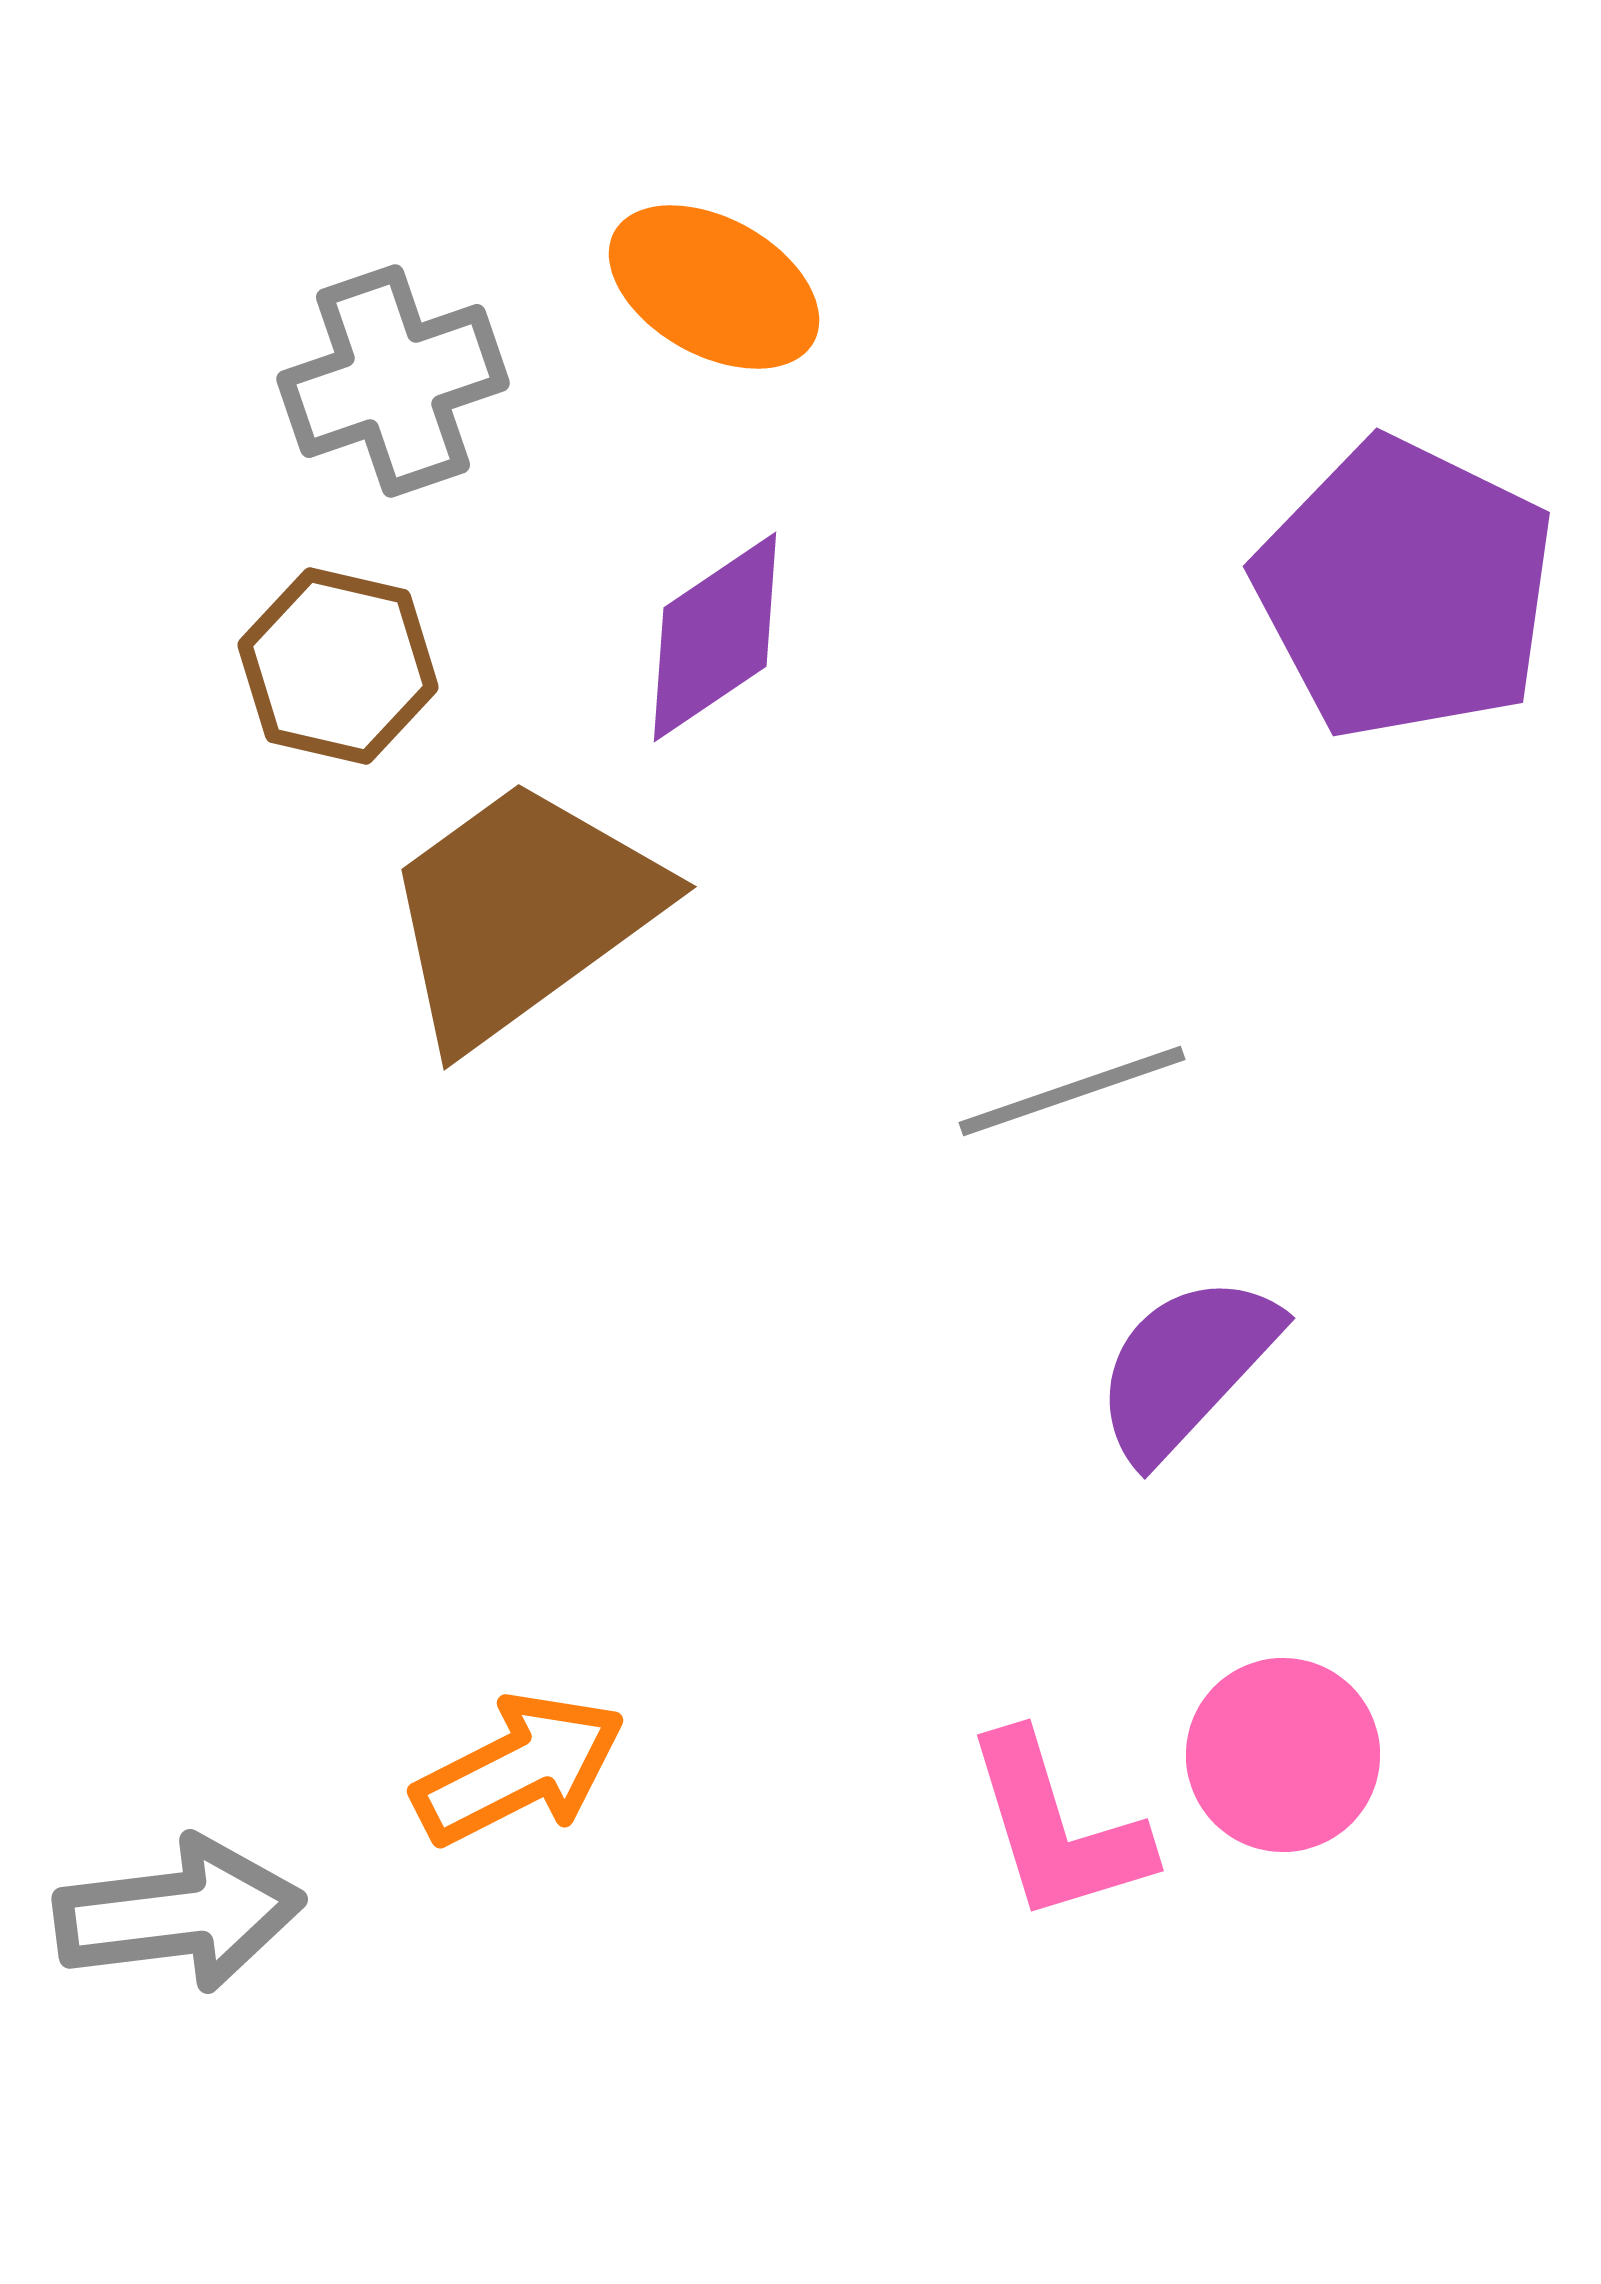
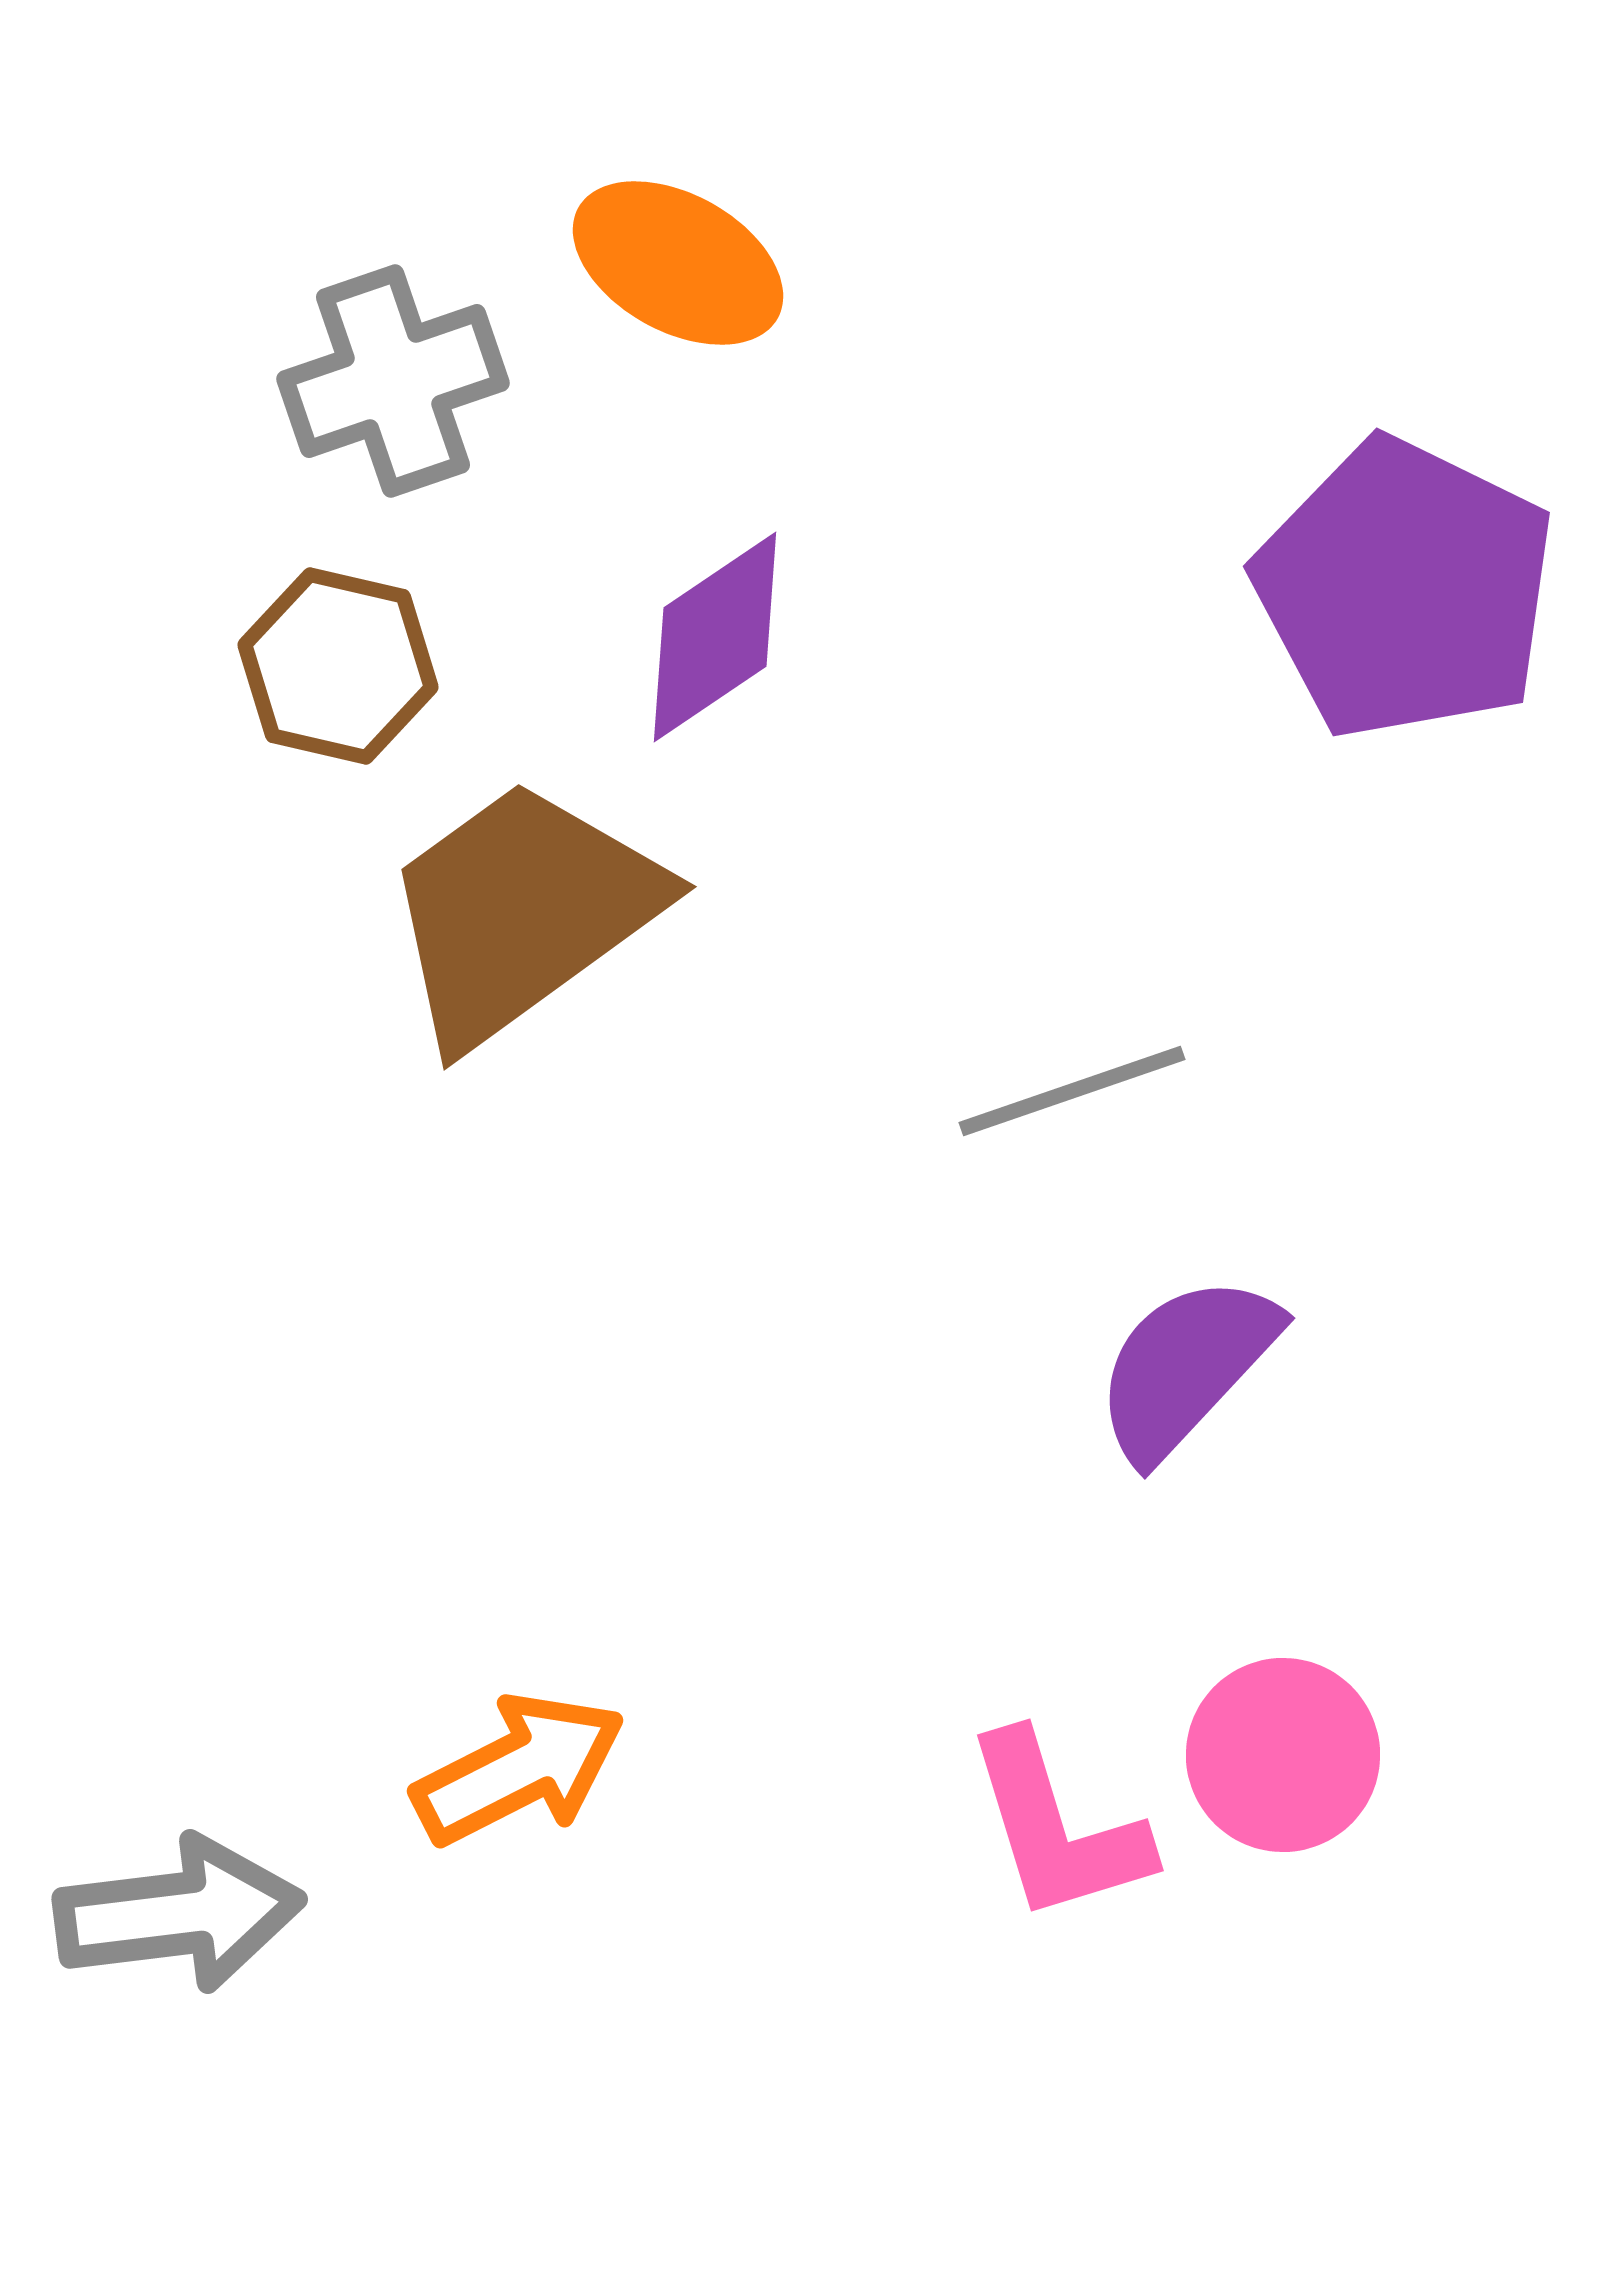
orange ellipse: moved 36 px left, 24 px up
